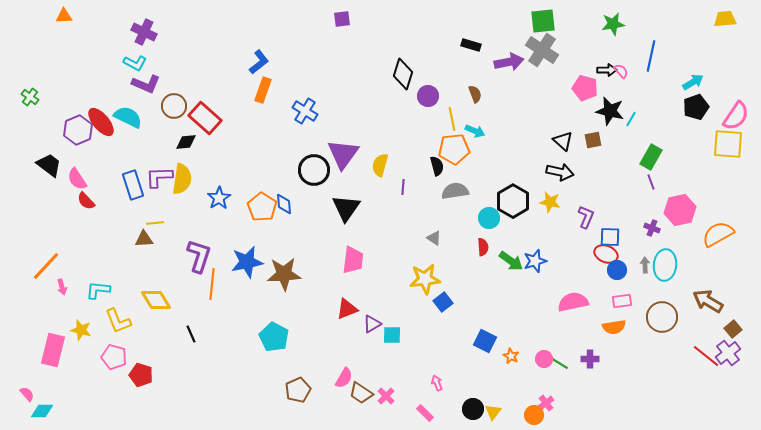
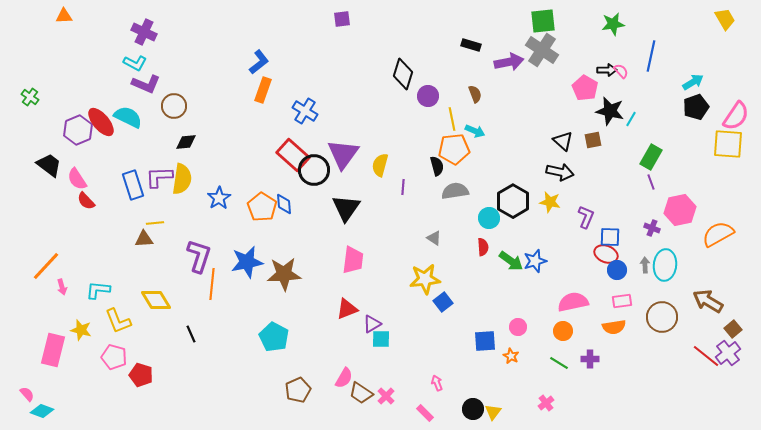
yellow trapezoid at (725, 19): rotated 65 degrees clockwise
pink pentagon at (585, 88): rotated 15 degrees clockwise
red rectangle at (205, 118): moved 88 px right, 37 px down
cyan square at (392, 335): moved 11 px left, 4 px down
blue square at (485, 341): rotated 30 degrees counterclockwise
pink circle at (544, 359): moved 26 px left, 32 px up
cyan diamond at (42, 411): rotated 20 degrees clockwise
orange circle at (534, 415): moved 29 px right, 84 px up
